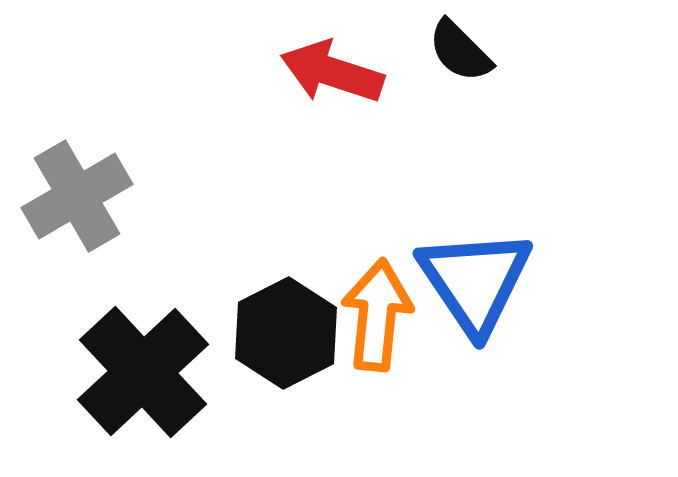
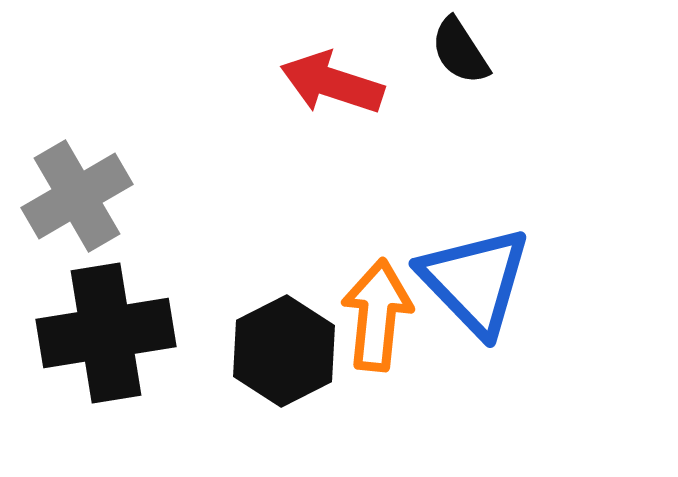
black semicircle: rotated 12 degrees clockwise
red arrow: moved 11 px down
blue triangle: rotated 10 degrees counterclockwise
black hexagon: moved 2 px left, 18 px down
black cross: moved 37 px left, 39 px up; rotated 34 degrees clockwise
